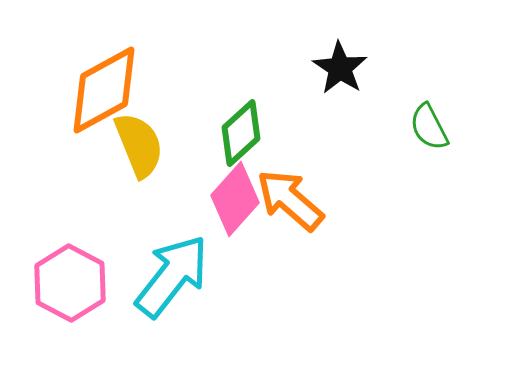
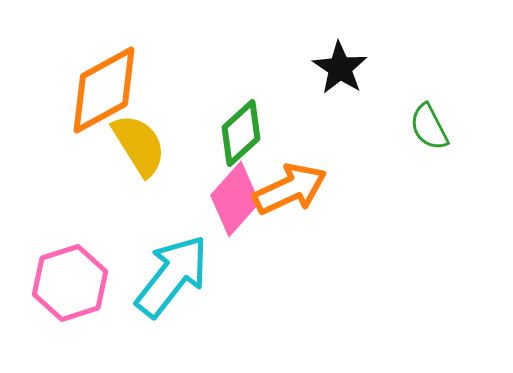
yellow semicircle: rotated 10 degrees counterclockwise
orange arrow: moved 11 px up; rotated 114 degrees clockwise
pink hexagon: rotated 14 degrees clockwise
